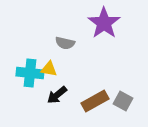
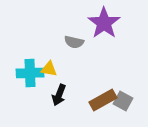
gray semicircle: moved 9 px right, 1 px up
cyan cross: rotated 8 degrees counterclockwise
black arrow: moved 2 px right; rotated 30 degrees counterclockwise
brown rectangle: moved 8 px right, 1 px up
